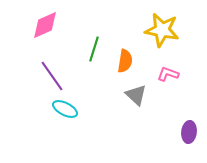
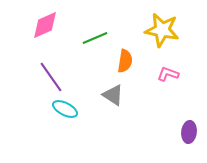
green line: moved 1 px right, 11 px up; rotated 50 degrees clockwise
purple line: moved 1 px left, 1 px down
gray triangle: moved 23 px left; rotated 10 degrees counterclockwise
